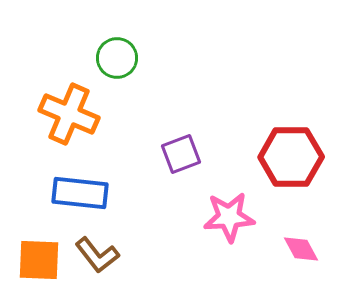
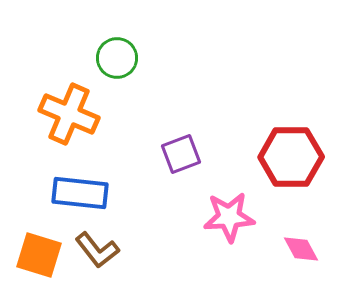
brown L-shape: moved 5 px up
orange square: moved 5 px up; rotated 15 degrees clockwise
